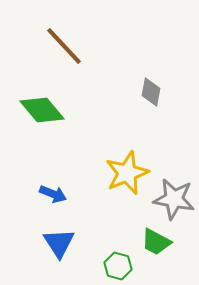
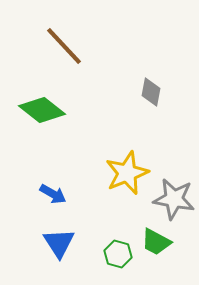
green diamond: rotated 12 degrees counterclockwise
blue arrow: rotated 8 degrees clockwise
green hexagon: moved 12 px up
